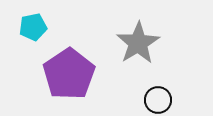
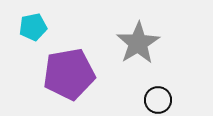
purple pentagon: rotated 24 degrees clockwise
